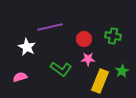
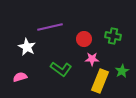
pink star: moved 4 px right
